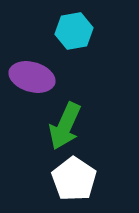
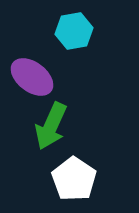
purple ellipse: rotated 21 degrees clockwise
green arrow: moved 14 px left
